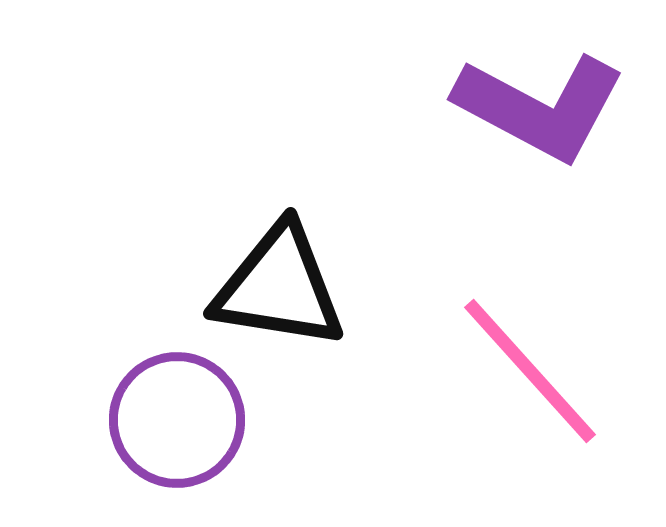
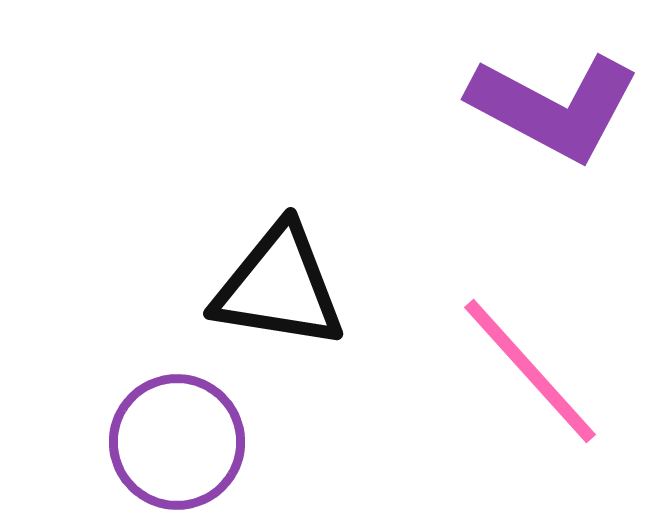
purple L-shape: moved 14 px right
purple circle: moved 22 px down
